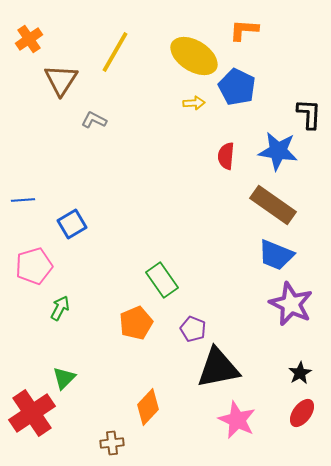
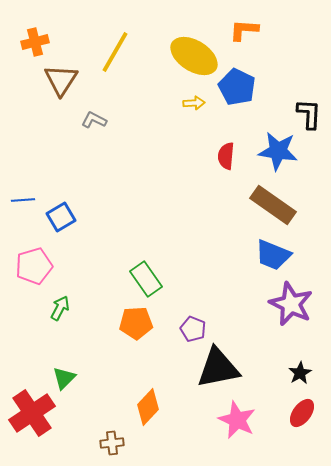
orange cross: moved 6 px right, 3 px down; rotated 20 degrees clockwise
blue square: moved 11 px left, 7 px up
blue trapezoid: moved 3 px left
green rectangle: moved 16 px left, 1 px up
orange pentagon: rotated 20 degrees clockwise
